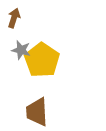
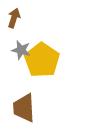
brown trapezoid: moved 13 px left, 4 px up
